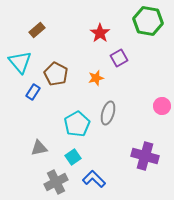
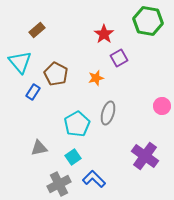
red star: moved 4 px right, 1 px down
purple cross: rotated 20 degrees clockwise
gray cross: moved 3 px right, 2 px down
